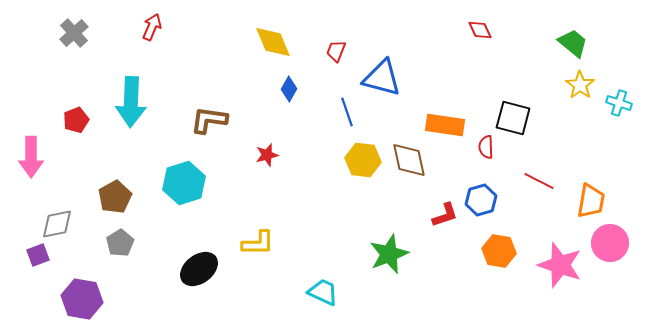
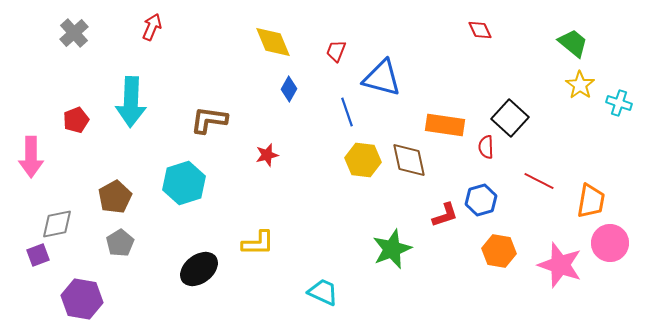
black square: moved 3 px left; rotated 27 degrees clockwise
green star: moved 3 px right, 5 px up
